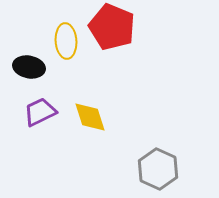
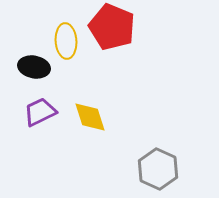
black ellipse: moved 5 px right
